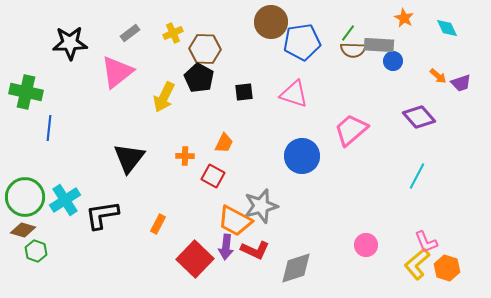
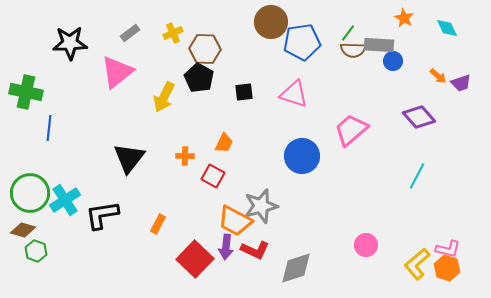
green circle at (25, 197): moved 5 px right, 4 px up
pink L-shape at (426, 242): moved 22 px right, 7 px down; rotated 55 degrees counterclockwise
